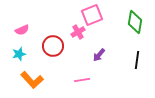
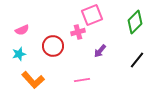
green diamond: rotated 35 degrees clockwise
pink cross: rotated 16 degrees clockwise
purple arrow: moved 1 px right, 4 px up
black line: rotated 30 degrees clockwise
orange L-shape: moved 1 px right
